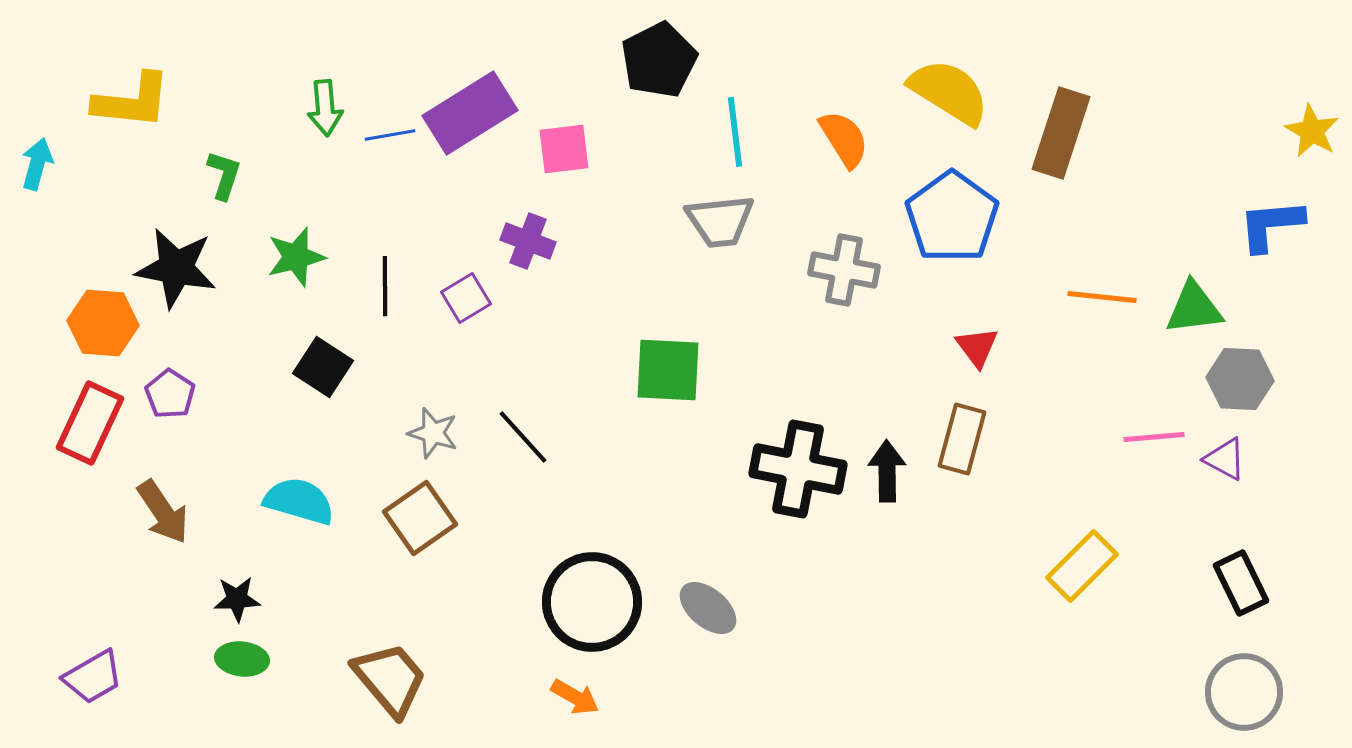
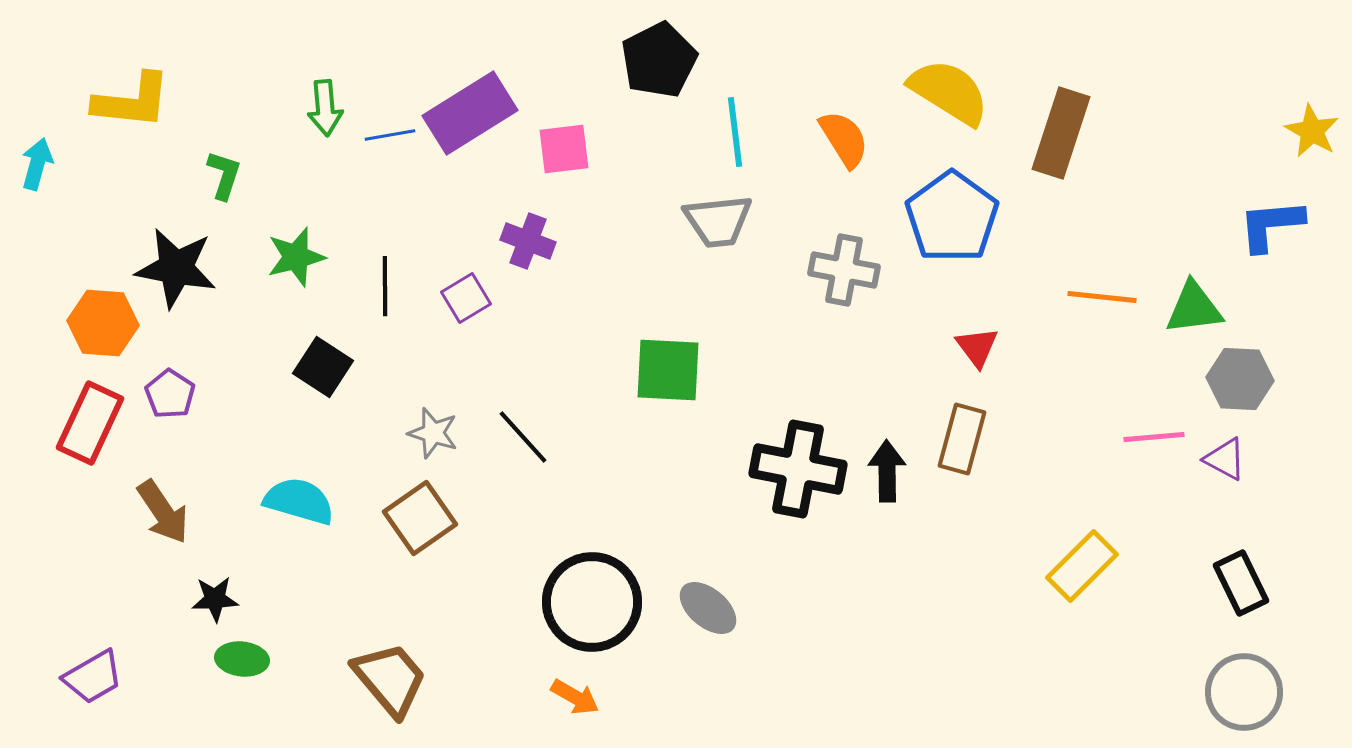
gray trapezoid at (720, 221): moved 2 px left
black star at (237, 599): moved 22 px left
